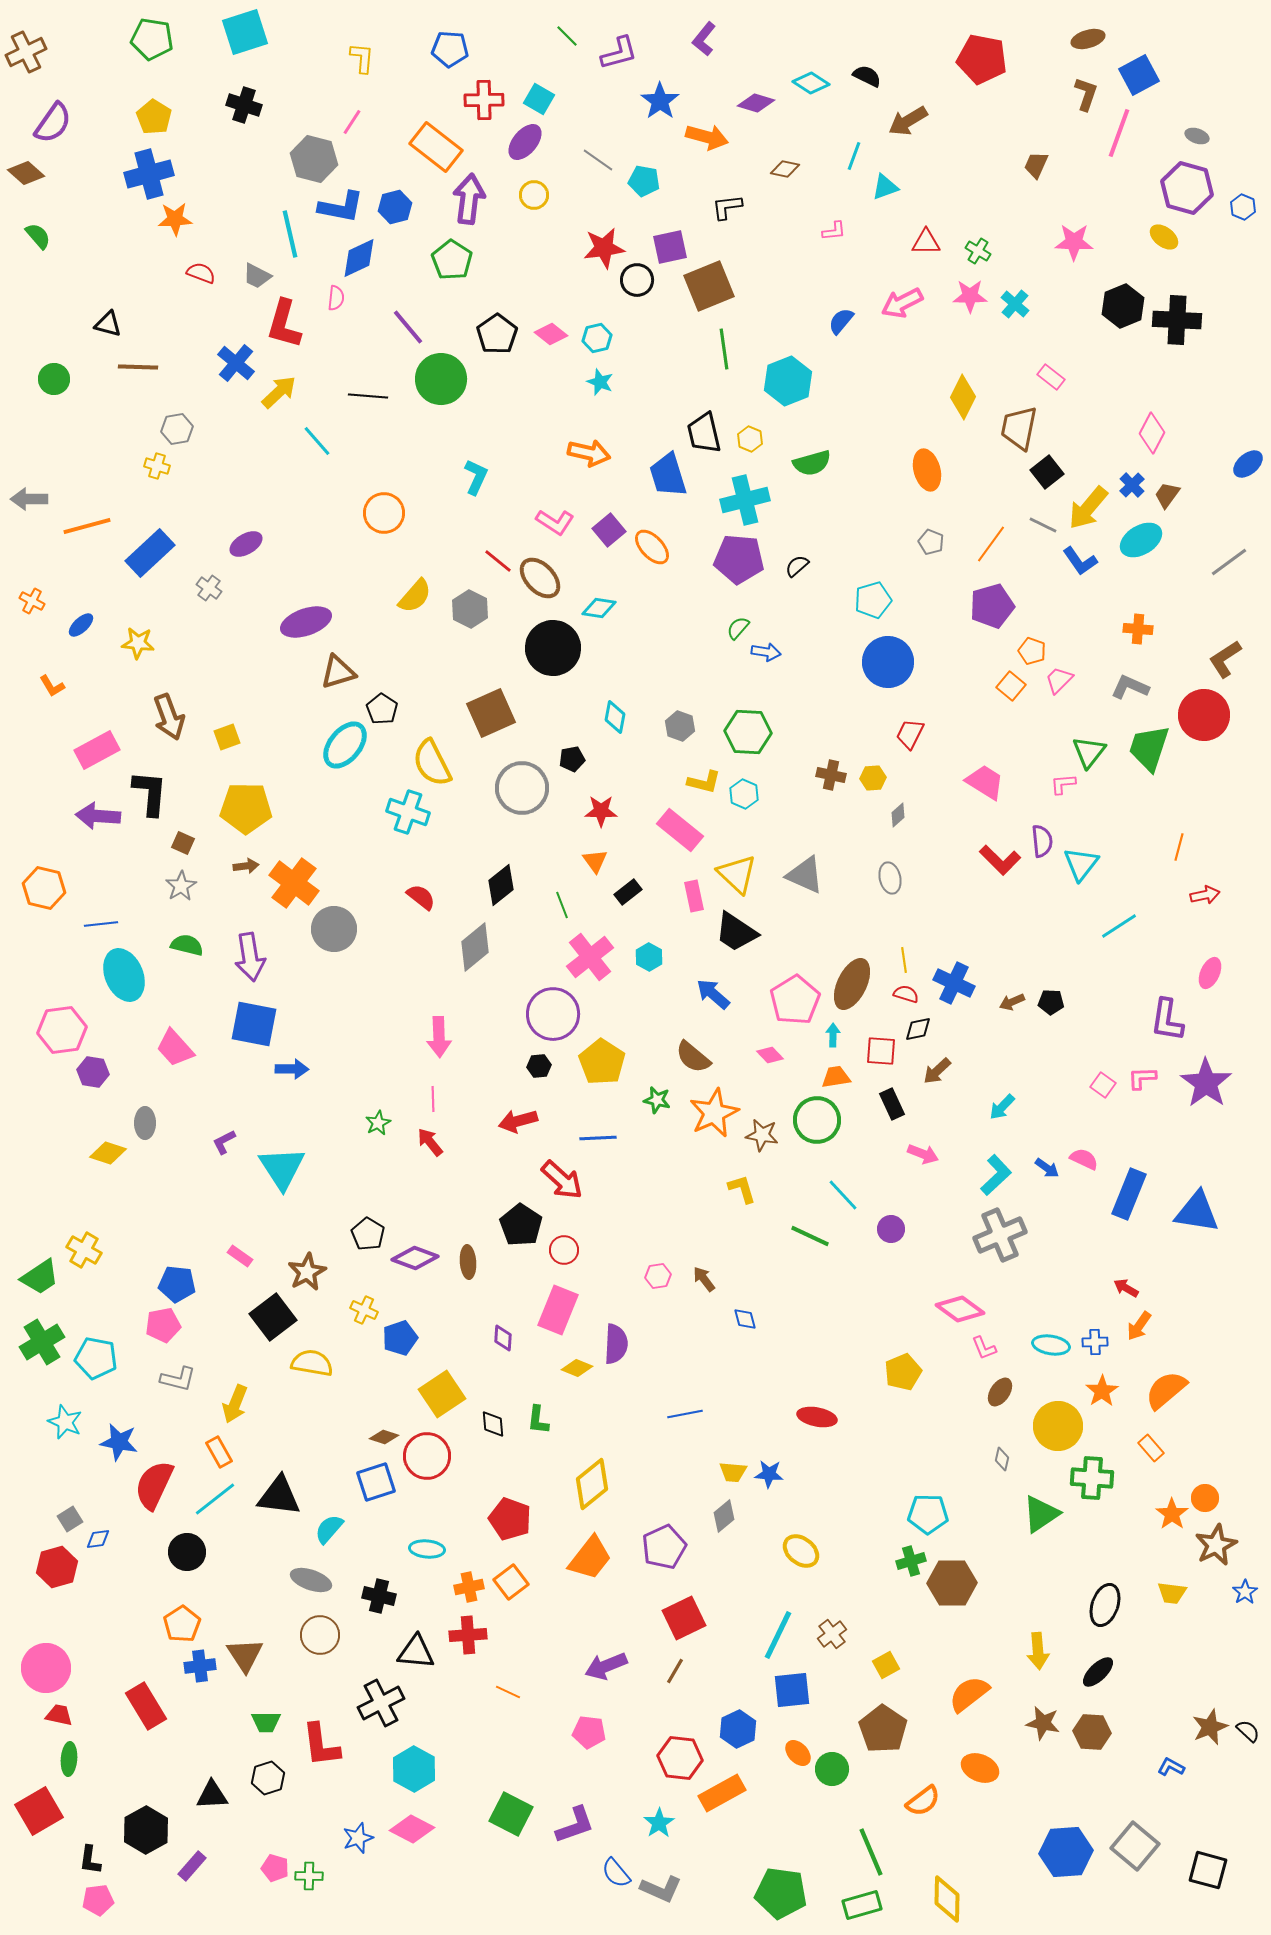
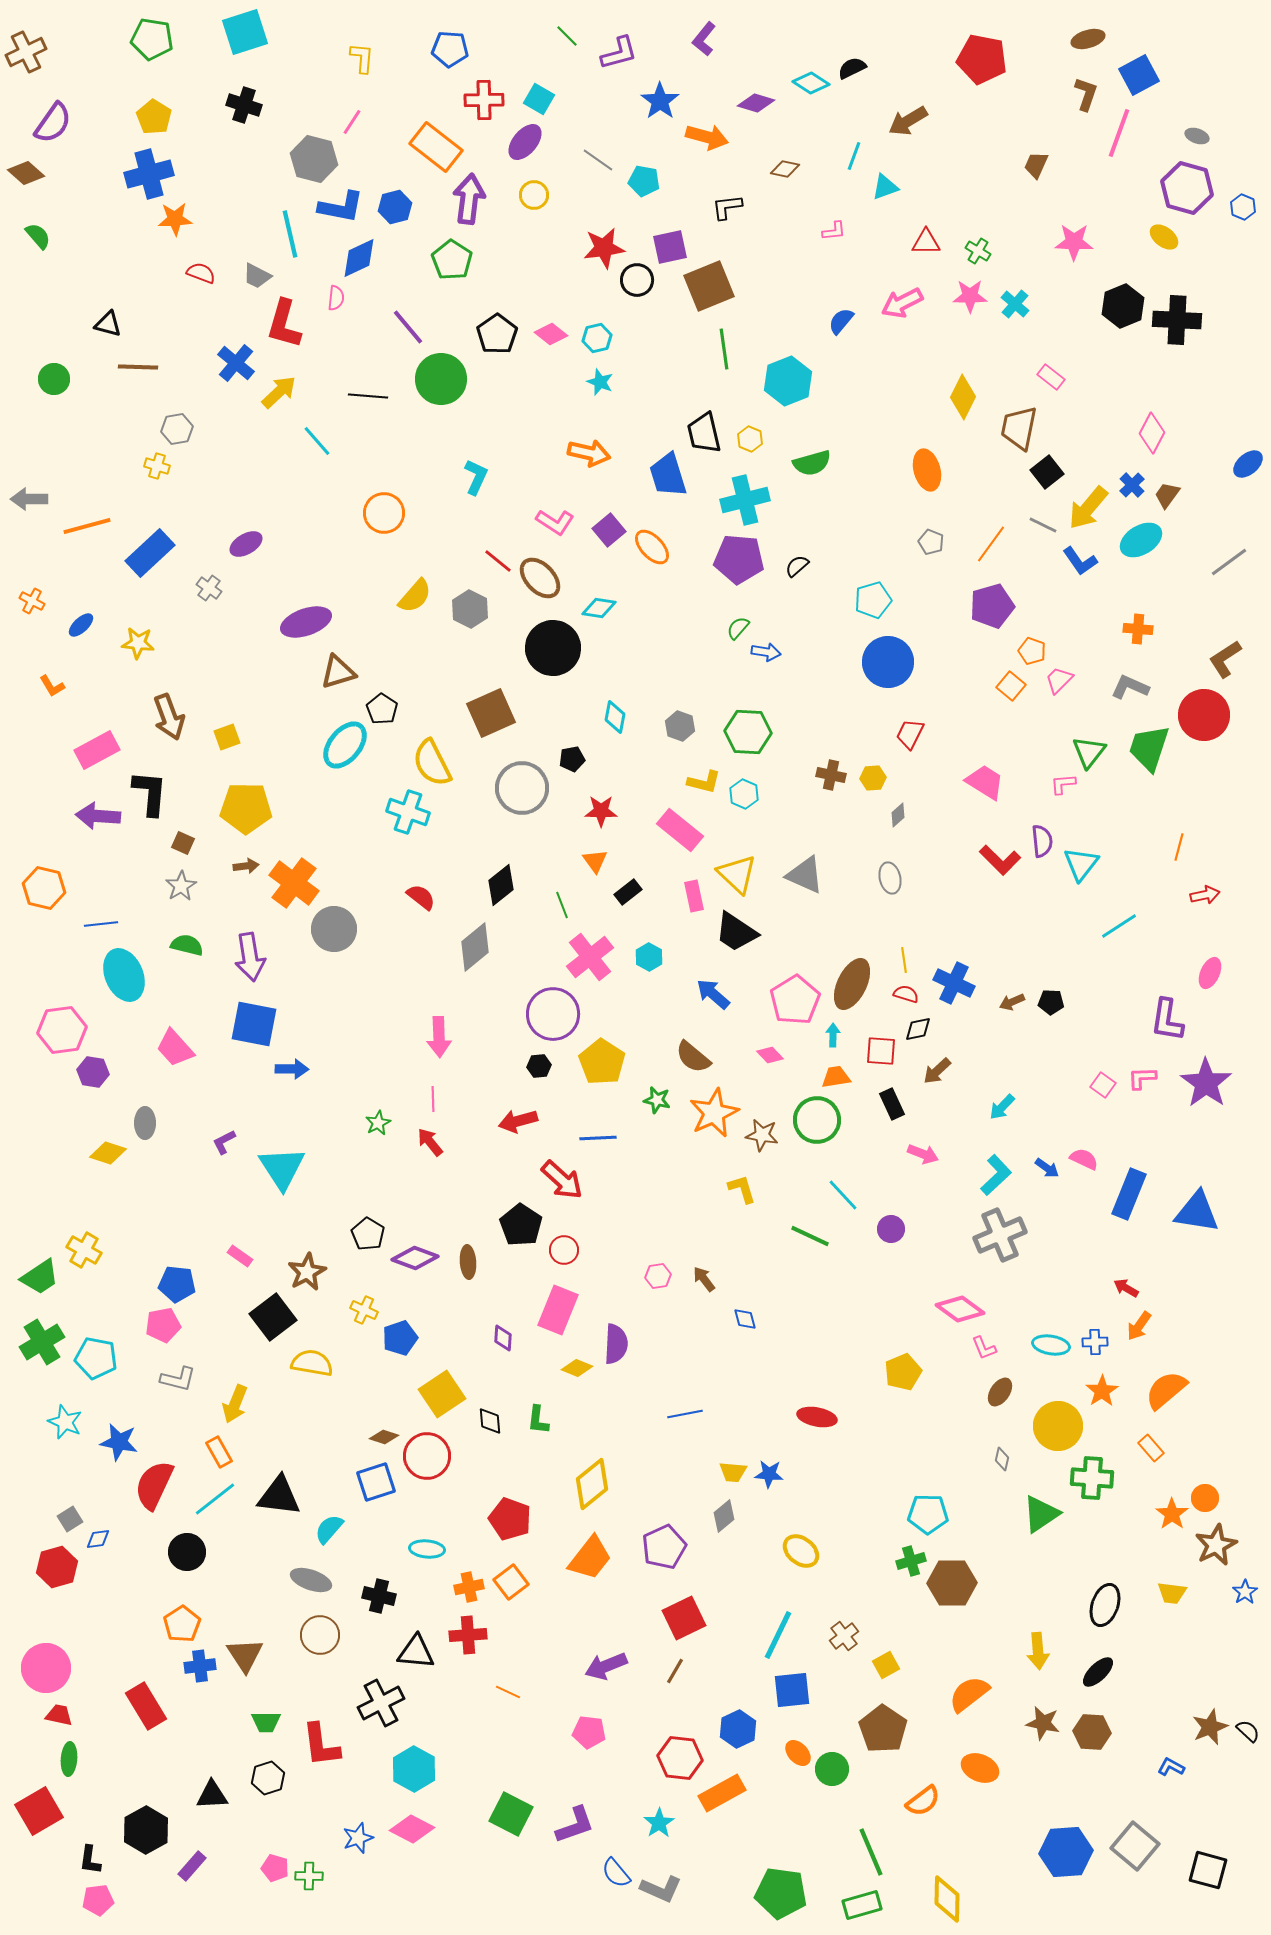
black semicircle at (867, 76): moved 15 px left, 8 px up; rotated 52 degrees counterclockwise
black diamond at (493, 1424): moved 3 px left, 3 px up
brown cross at (832, 1634): moved 12 px right, 2 px down
